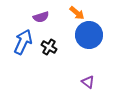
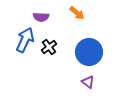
purple semicircle: rotated 21 degrees clockwise
blue circle: moved 17 px down
blue arrow: moved 2 px right, 2 px up
black cross: rotated 21 degrees clockwise
